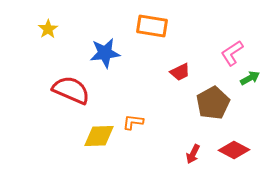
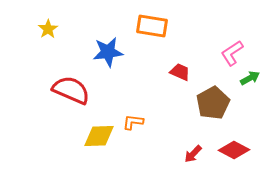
blue star: moved 3 px right, 1 px up
red trapezoid: rotated 130 degrees counterclockwise
red arrow: rotated 18 degrees clockwise
